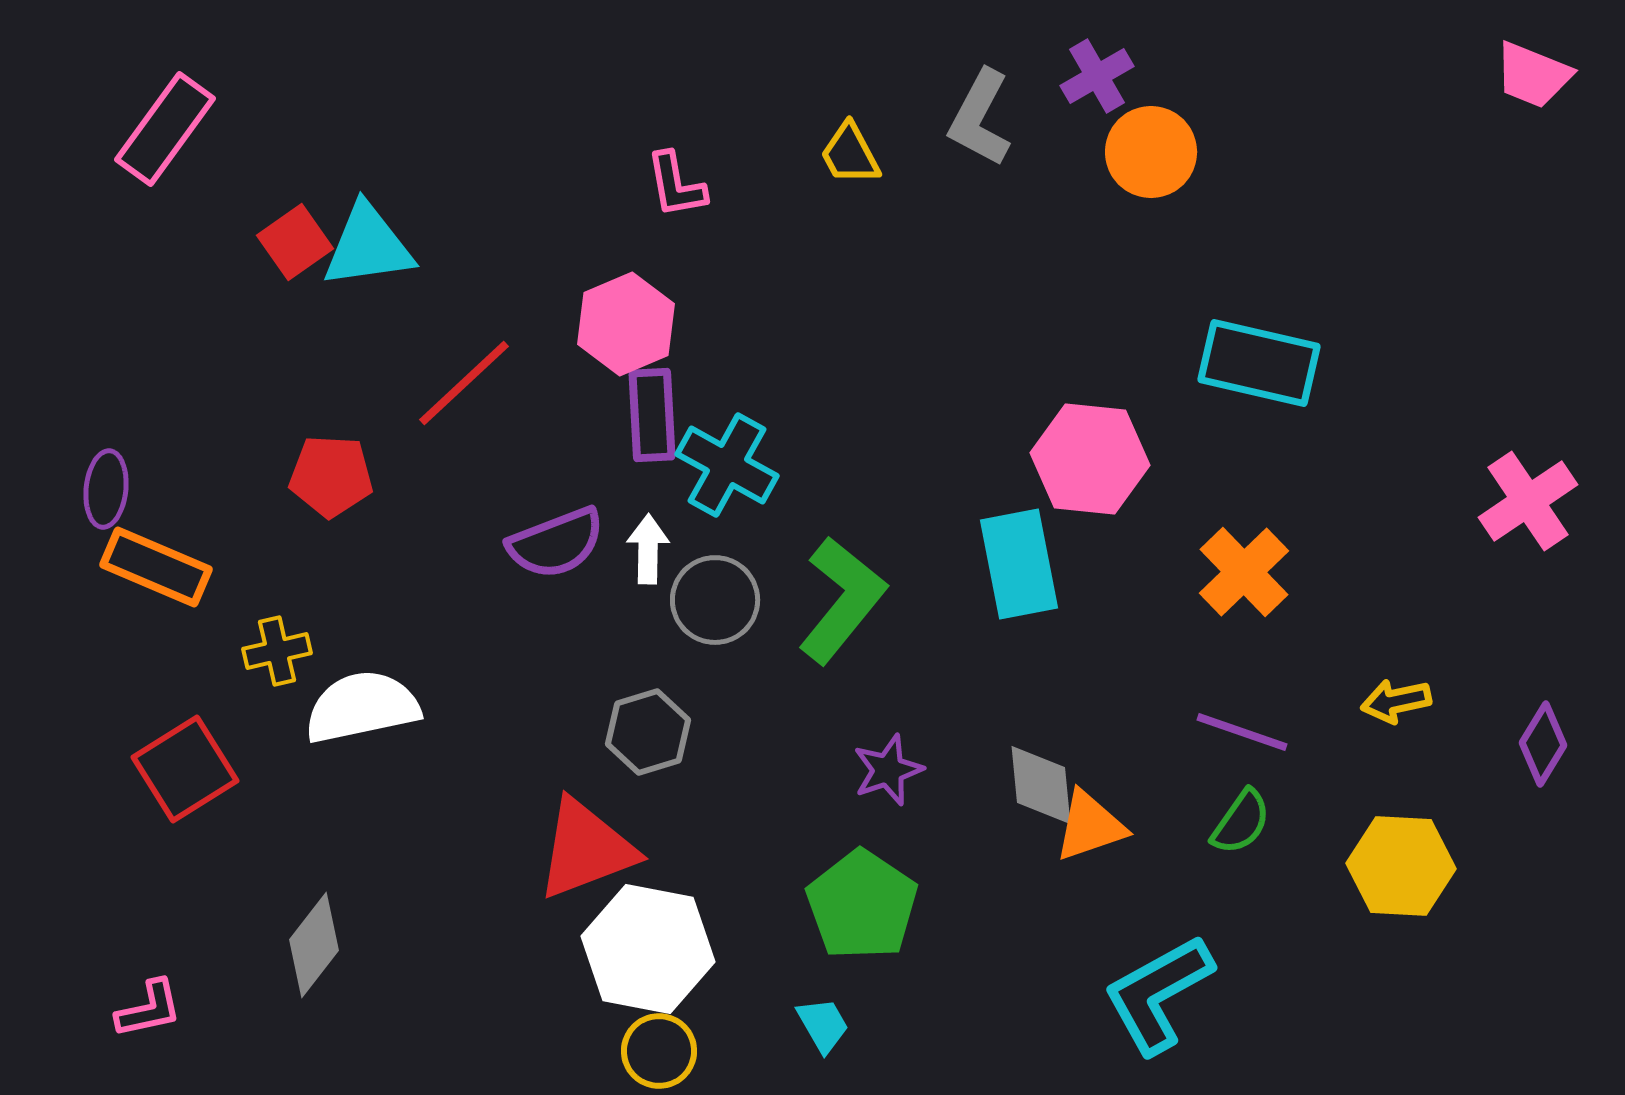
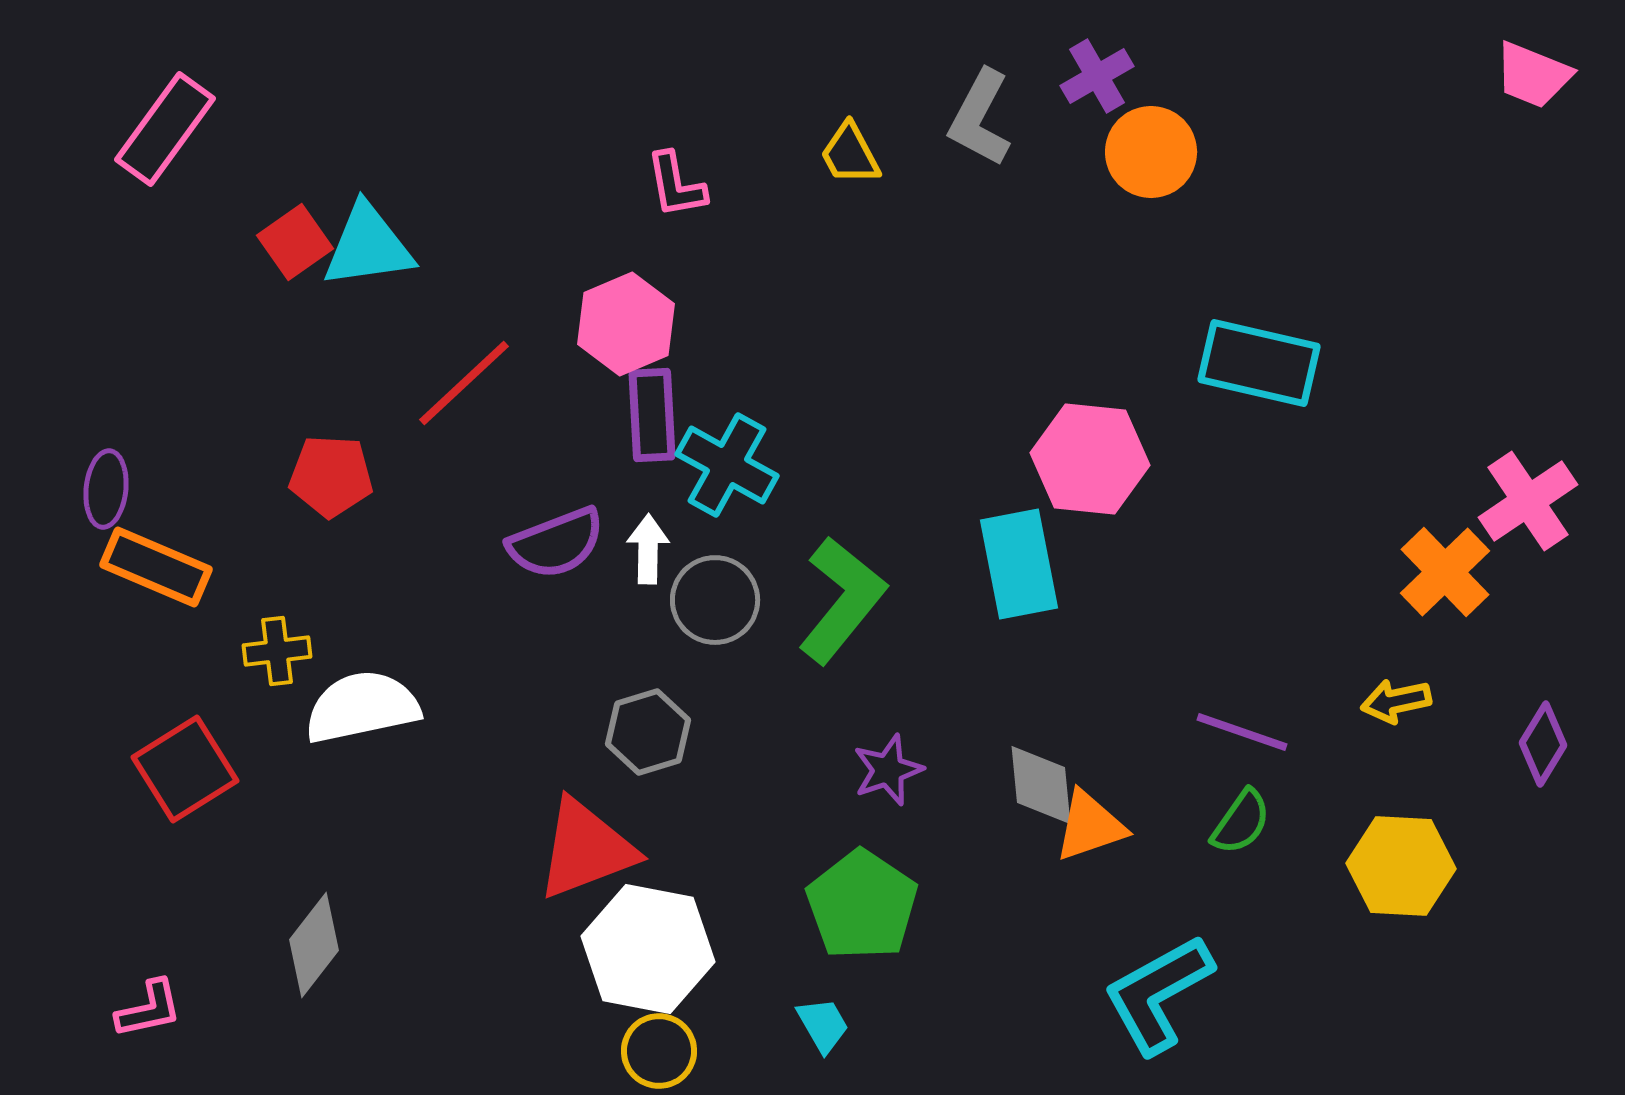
orange cross at (1244, 572): moved 201 px right
yellow cross at (277, 651): rotated 6 degrees clockwise
